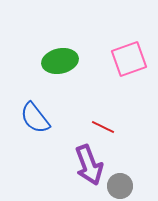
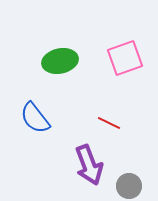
pink square: moved 4 px left, 1 px up
red line: moved 6 px right, 4 px up
gray circle: moved 9 px right
